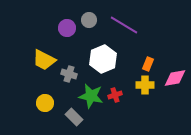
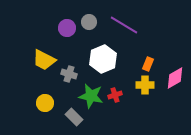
gray circle: moved 2 px down
pink diamond: rotated 20 degrees counterclockwise
